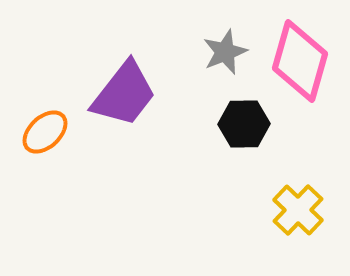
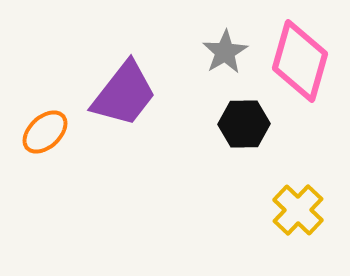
gray star: rotated 9 degrees counterclockwise
